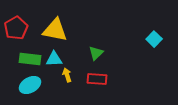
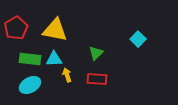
cyan square: moved 16 px left
